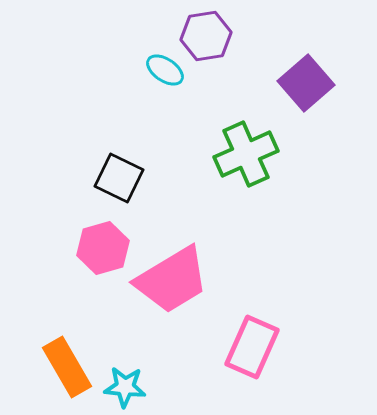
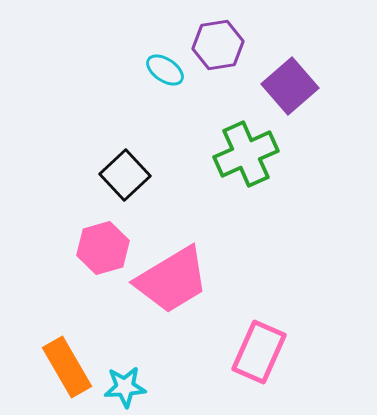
purple hexagon: moved 12 px right, 9 px down
purple square: moved 16 px left, 3 px down
black square: moved 6 px right, 3 px up; rotated 21 degrees clockwise
pink rectangle: moved 7 px right, 5 px down
cyan star: rotated 9 degrees counterclockwise
